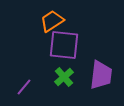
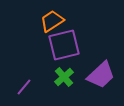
purple square: rotated 20 degrees counterclockwise
purple trapezoid: rotated 40 degrees clockwise
